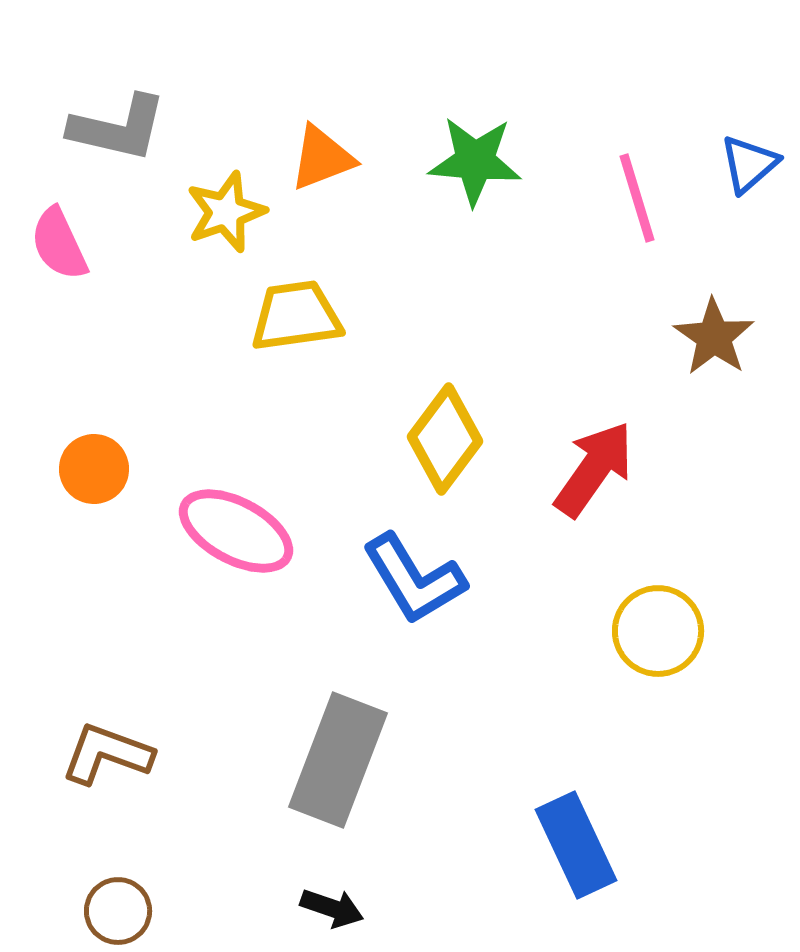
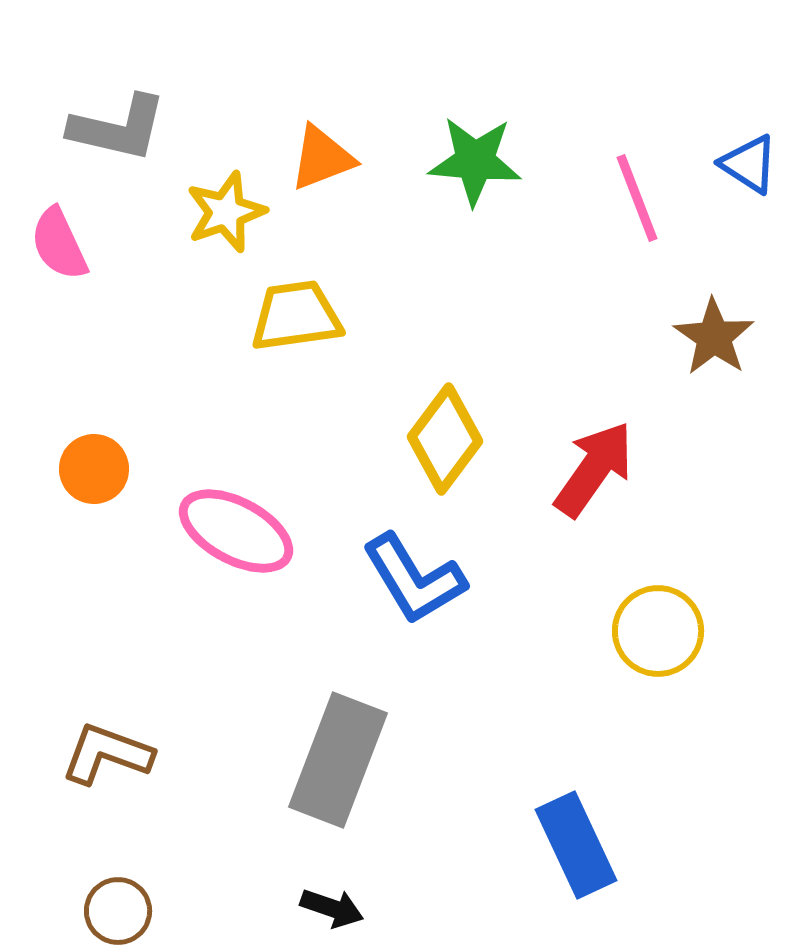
blue triangle: rotated 46 degrees counterclockwise
pink line: rotated 4 degrees counterclockwise
